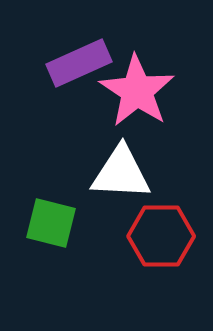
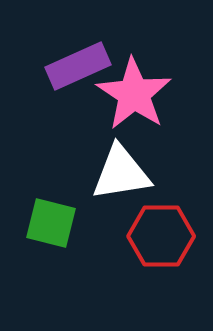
purple rectangle: moved 1 px left, 3 px down
pink star: moved 3 px left, 3 px down
white triangle: rotated 12 degrees counterclockwise
